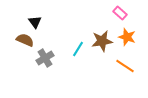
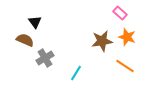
cyan line: moved 2 px left, 24 px down
